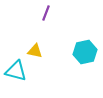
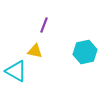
purple line: moved 2 px left, 12 px down
cyan triangle: rotated 15 degrees clockwise
